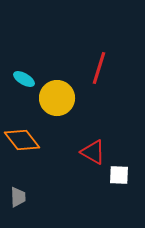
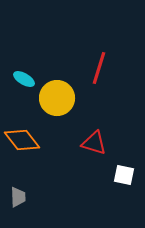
red triangle: moved 1 px right, 9 px up; rotated 12 degrees counterclockwise
white square: moved 5 px right; rotated 10 degrees clockwise
